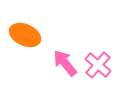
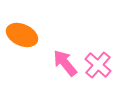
orange ellipse: moved 3 px left
